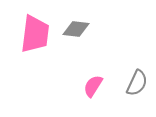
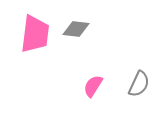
gray semicircle: moved 2 px right, 1 px down
